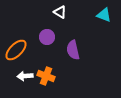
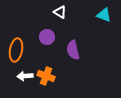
orange ellipse: rotated 35 degrees counterclockwise
